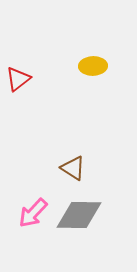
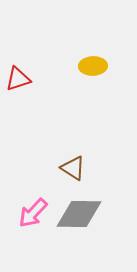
red triangle: rotated 20 degrees clockwise
gray diamond: moved 1 px up
